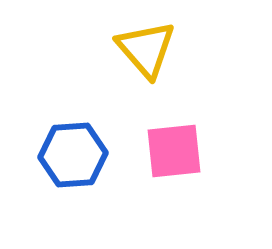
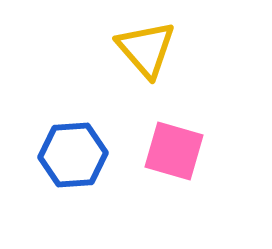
pink square: rotated 22 degrees clockwise
